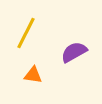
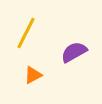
orange triangle: rotated 36 degrees counterclockwise
